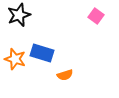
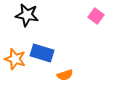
black star: moved 8 px right; rotated 30 degrees clockwise
